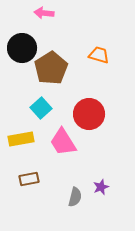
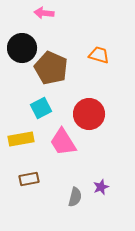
brown pentagon: rotated 16 degrees counterclockwise
cyan square: rotated 15 degrees clockwise
